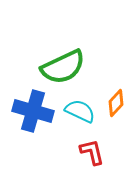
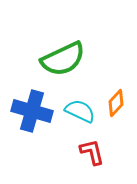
green semicircle: moved 8 px up
blue cross: moved 1 px left
